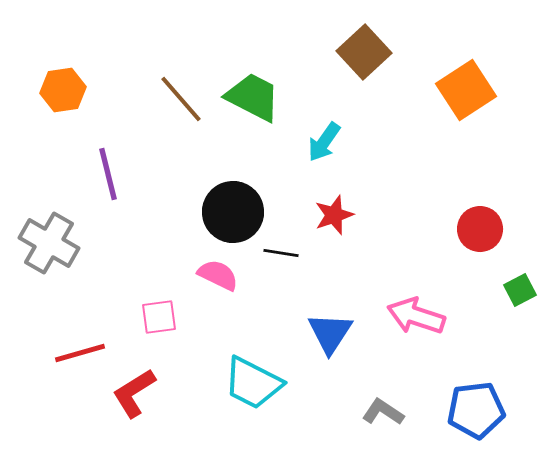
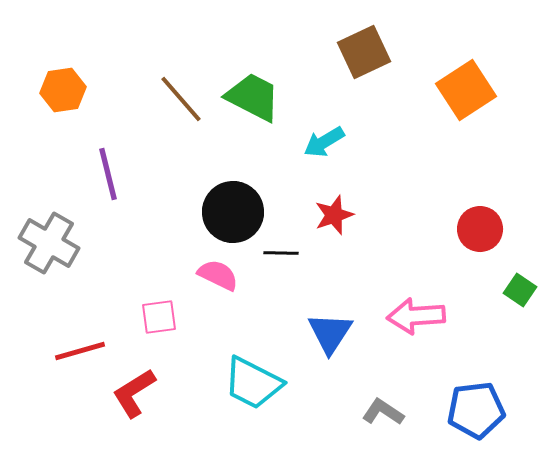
brown square: rotated 18 degrees clockwise
cyan arrow: rotated 24 degrees clockwise
black line: rotated 8 degrees counterclockwise
green square: rotated 28 degrees counterclockwise
pink arrow: rotated 22 degrees counterclockwise
red line: moved 2 px up
